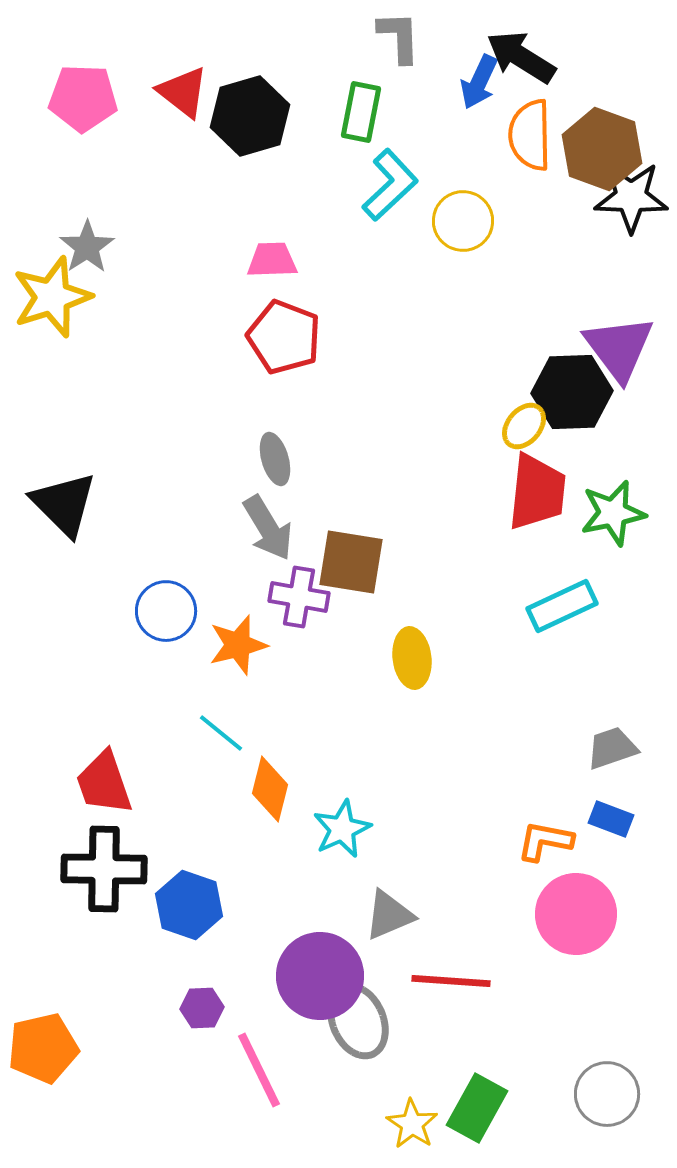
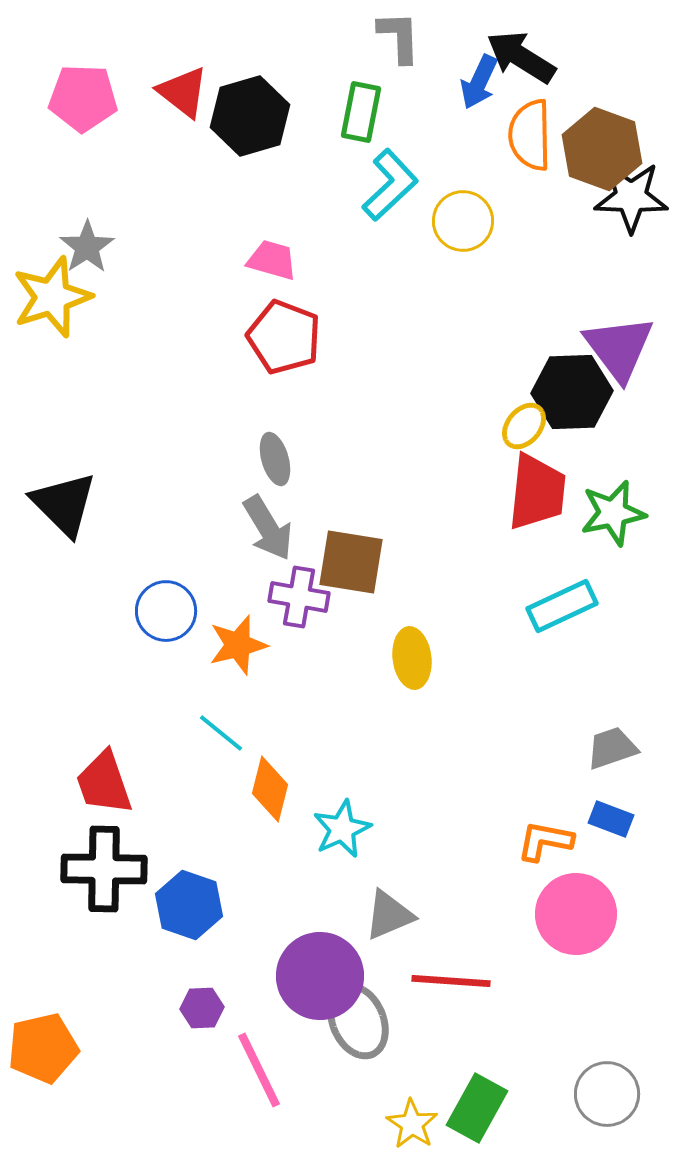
pink trapezoid at (272, 260): rotated 18 degrees clockwise
